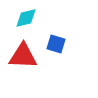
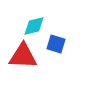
cyan diamond: moved 8 px right, 8 px down
